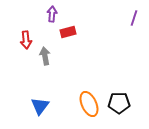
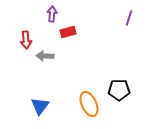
purple line: moved 5 px left
gray arrow: rotated 78 degrees counterclockwise
black pentagon: moved 13 px up
